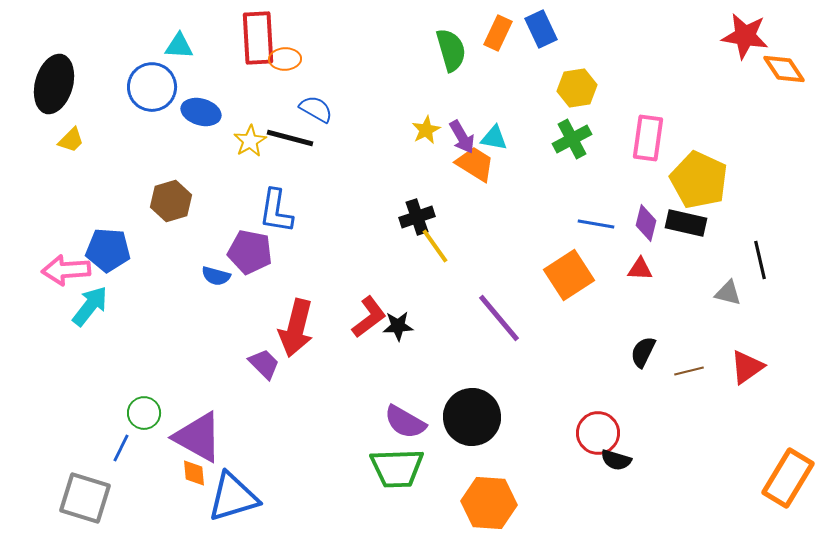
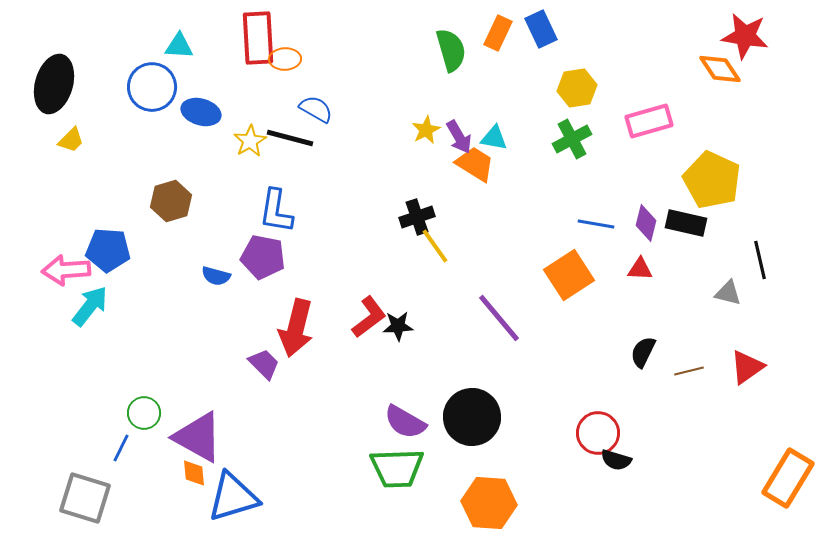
orange diamond at (784, 69): moved 64 px left
purple arrow at (462, 137): moved 3 px left
pink rectangle at (648, 138): moved 1 px right, 17 px up; rotated 66 degrees clockwise
yellow pentagon at (699, 180): moved 13 px right
purple pentagon at (250, 252): moved 13 px right, 5 px down
